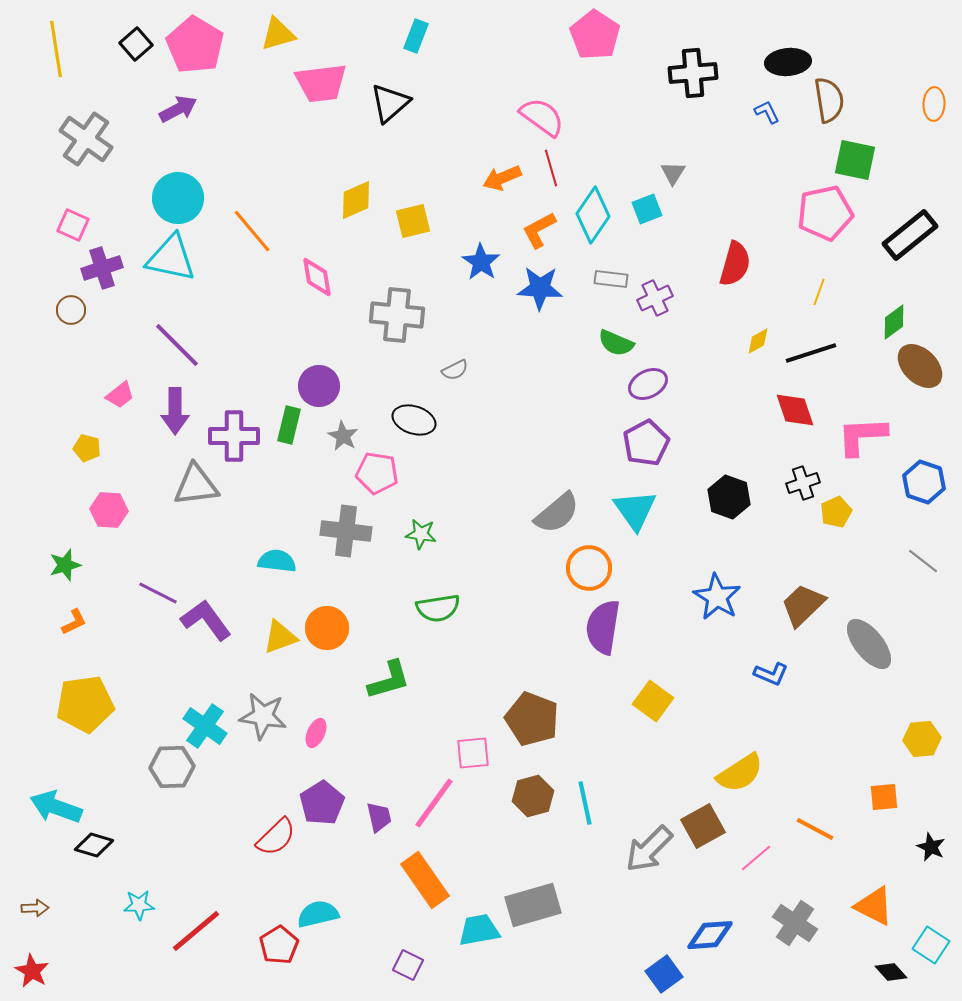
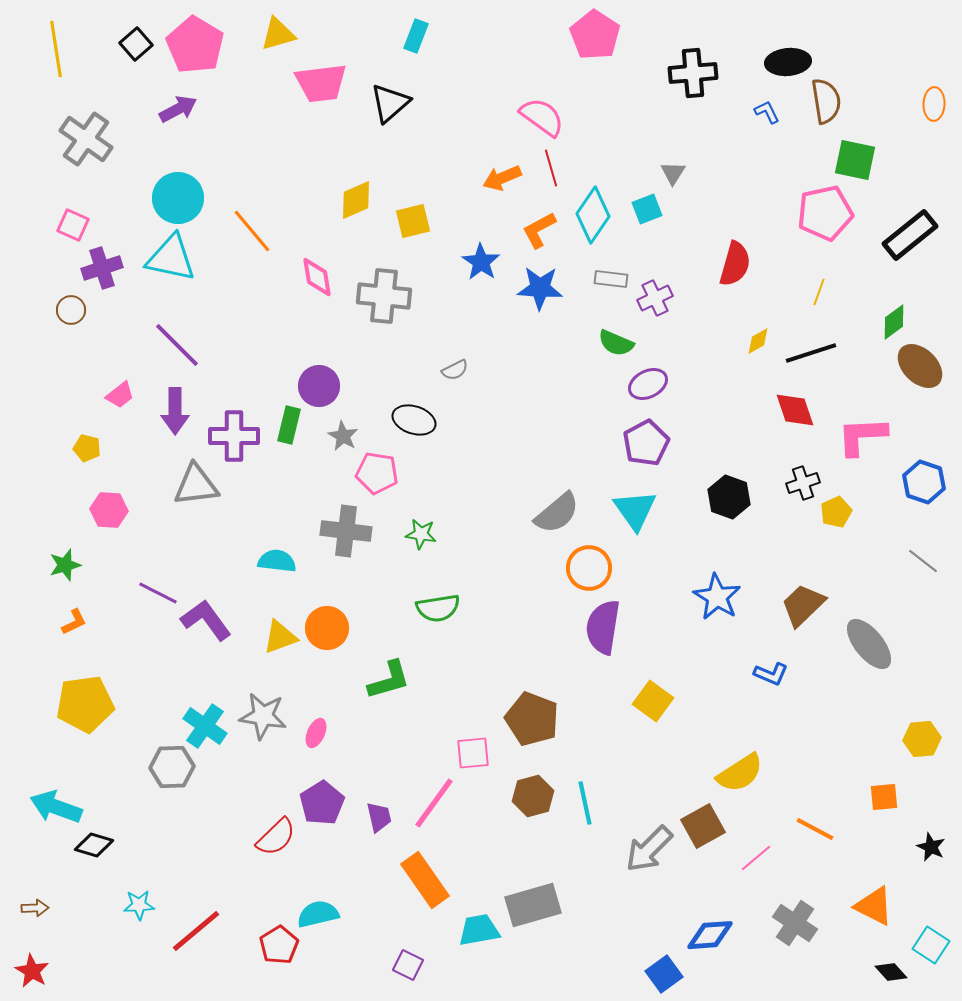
brown semicircle at (829, 100): moved 3 px left, 1 px down
gray cross at (397, 315): moved 13 px left, 19 px up
